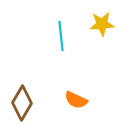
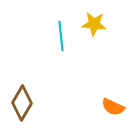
yellow star: moved 8 px left; rotated 10 degrees clockwise
orange semicircle: moved 37 px right, 7 px down
